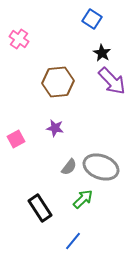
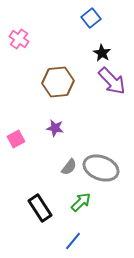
blue square: moved 1 px left, 1 px up; rotated 18 degrees clockwise
gray ellipse: moved 1 px down
green arrow: moved 2 px left, 3 px down
